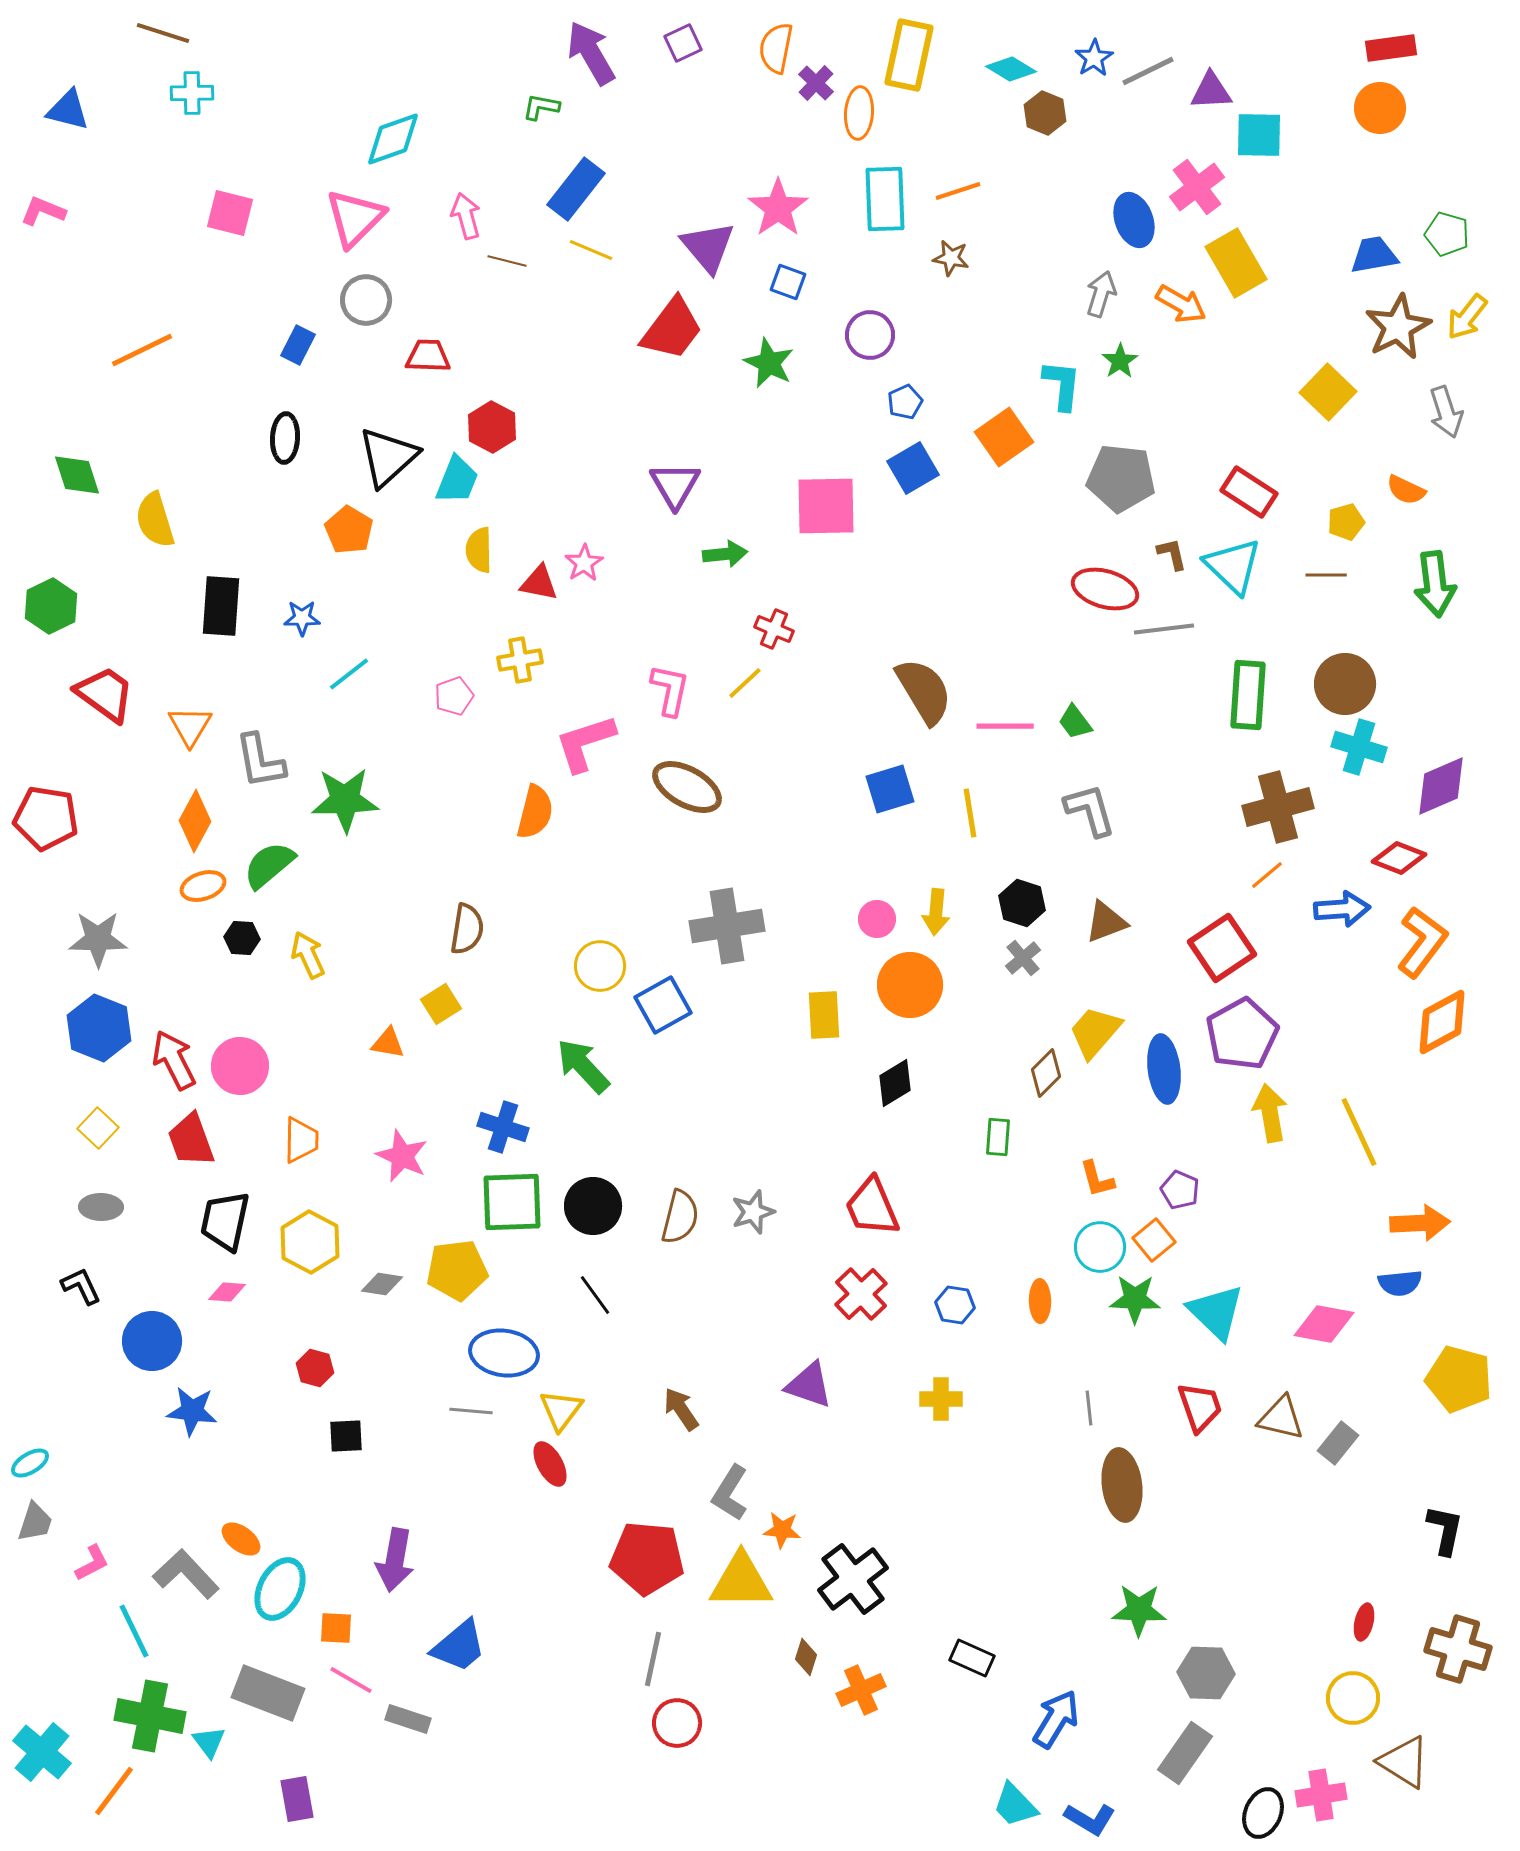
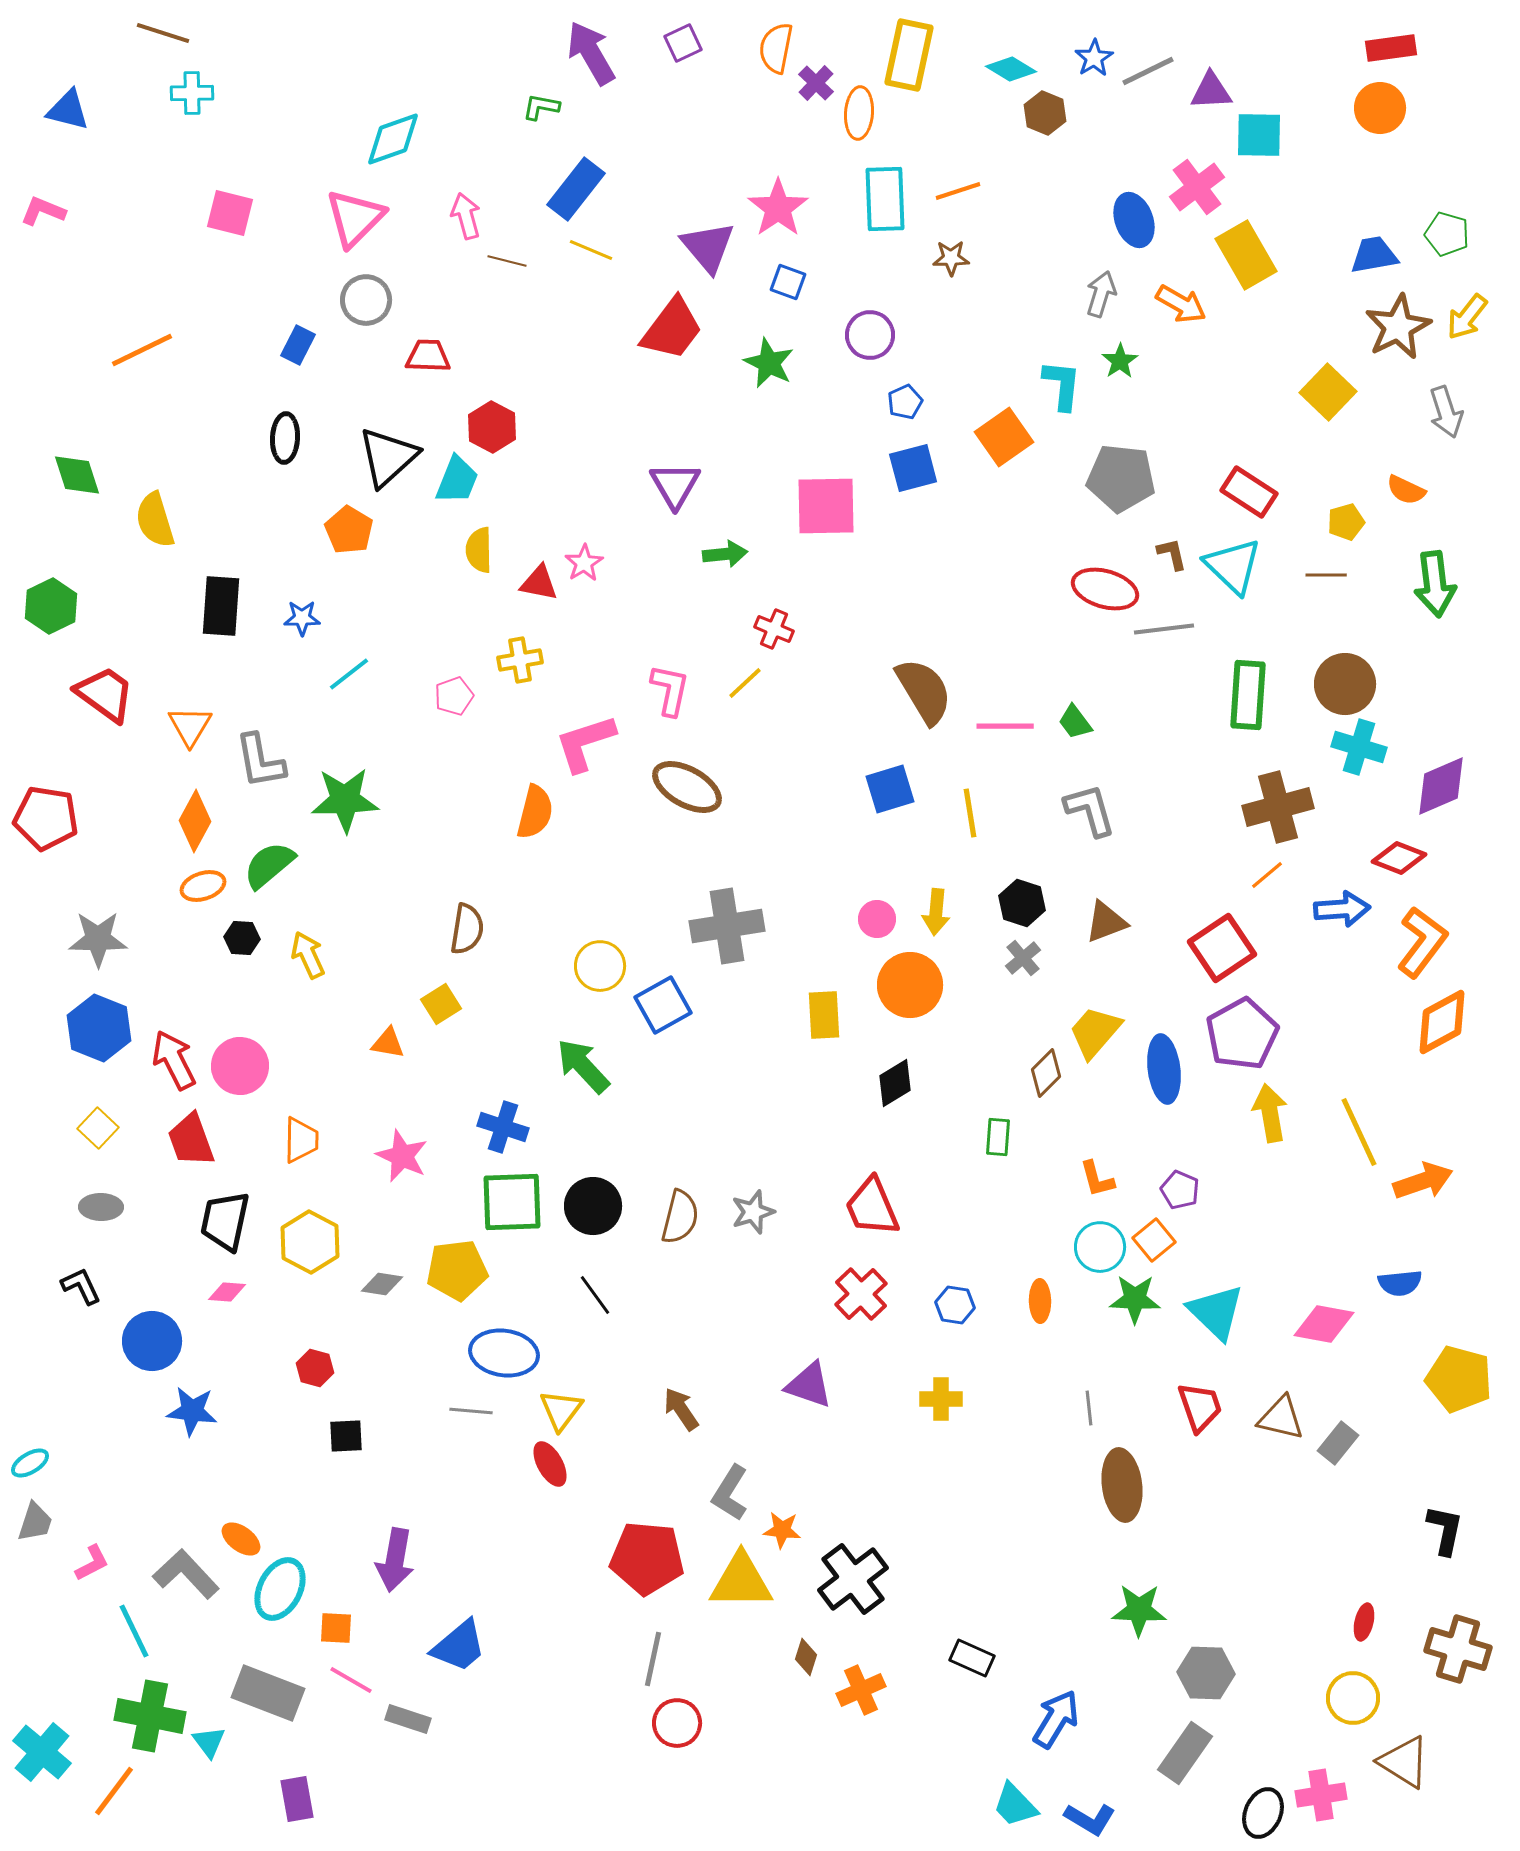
brown star at (951, 258): rotated 12 degrees counterclockwise
yellow rectangle at (1236, 263): moved 10 px right, 8 px up
blue square at (913, 468): rotated 15 degrees clockwise
orange arrow at (1420, 1223): moved 3 px right, 42 px up; rotated 16 degrees counterclockwise
